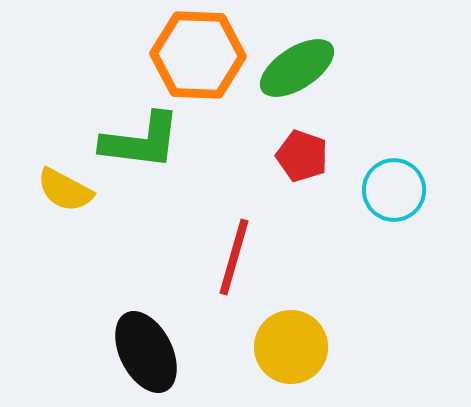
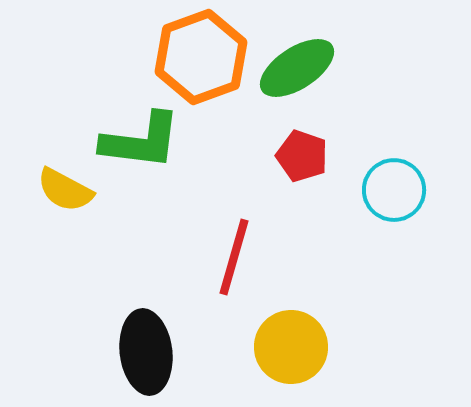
orange hexagon: moved 3 px right, 2 px down; rotated 22 degrees counterclockwise
black ellipse: rotated 20 degrees clockwise
